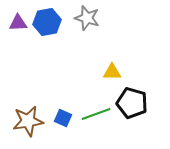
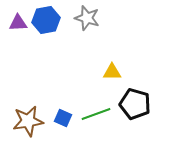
blue hexagon: moved 1 px left, 2 px up
black pentagon: moved 3 px right, 1 px down
